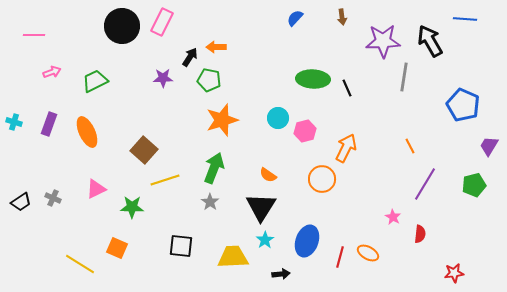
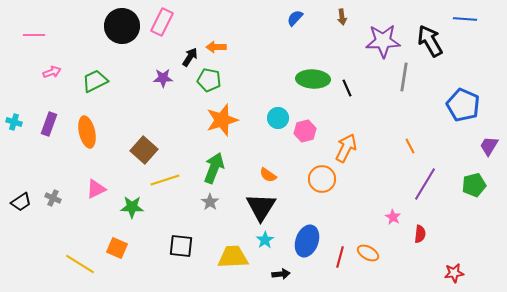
orange ellipse at (87, 132): rotated 12 degrees clockwise
